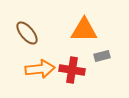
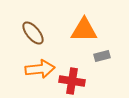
brown ellipse: moved 6 px right
red cross: moved 11 px down
